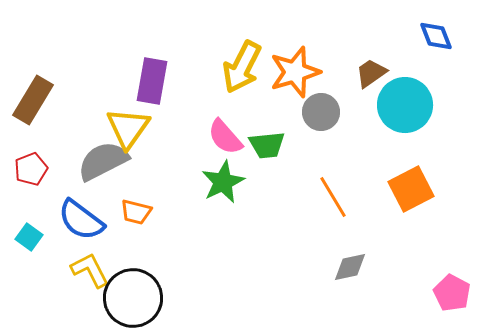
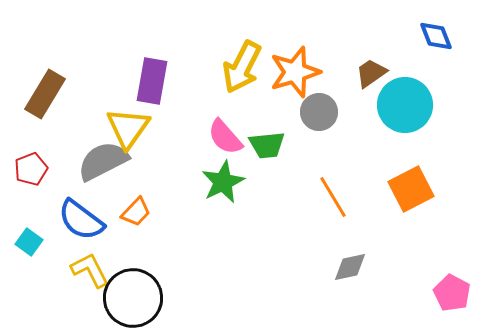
brown rectangle: moved 12 px right, 6 px up
gray circle: moved 2 px left
orange trapezoid: rotated 60 degrees counterclockwise
cyan square: moved 5 px down
